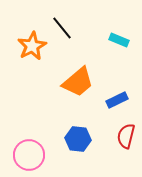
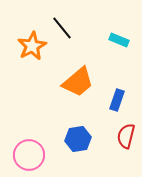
blue rectangle: rotated 45 degrees counterclockwise
blue hexagon: rotated 15 degrees counterclockwise
